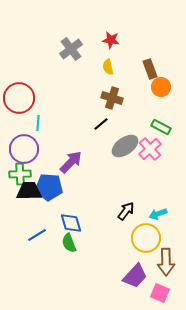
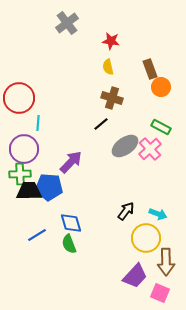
red star: moved 1 px down
gray cross: moved 4 px left, 26 px up
cyan arrow: rotated 138 degrees counterclockwise
green semicircle: moved 1 px down
